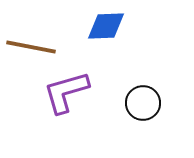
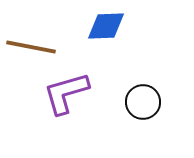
purple L-shape: moved 1 px down
black circle: moved 1 px up
